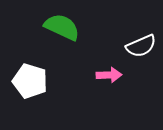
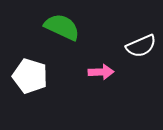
pink arrow: moved 8 px left, 3 px up
white pentagon: moved 5 px up
